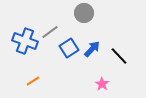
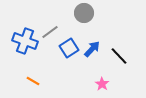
orange line: rotated 64 degrees clockwise
